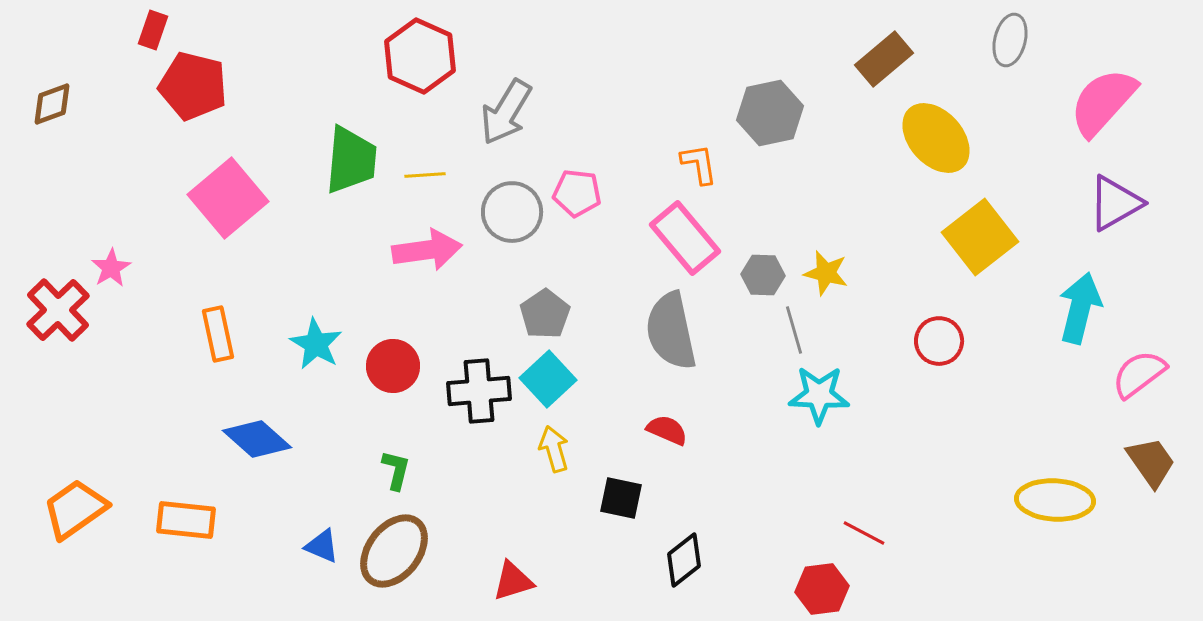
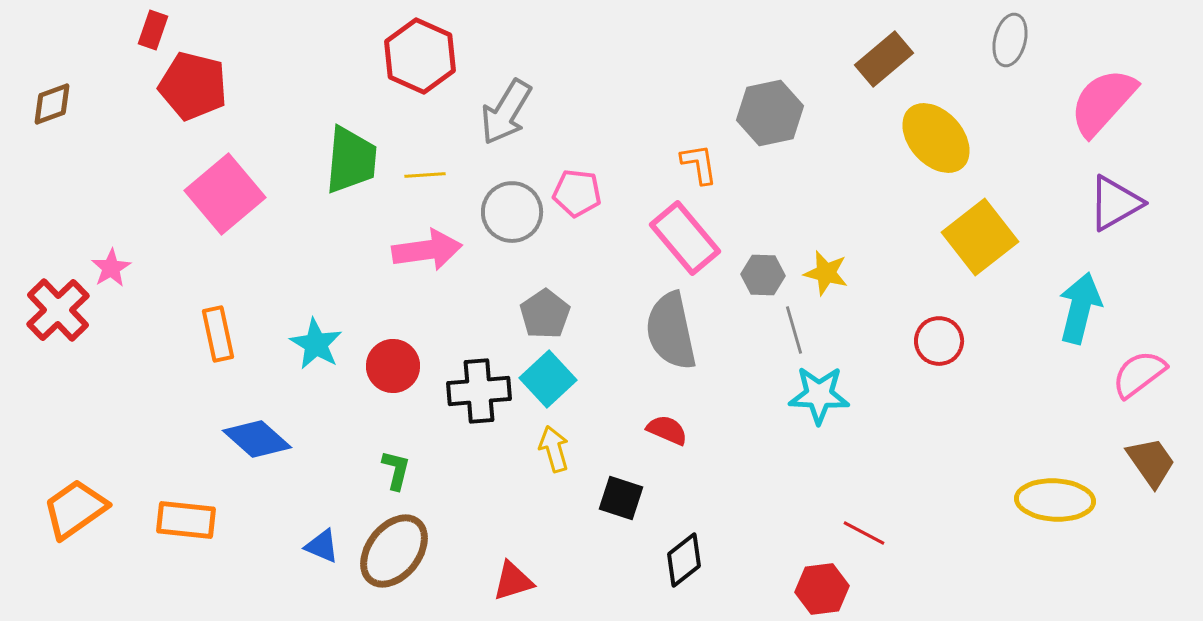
pink square at (228, 198): moved 3 px left, 4 px up
black square at (621, 498): rotated 6 degrees clockwise
